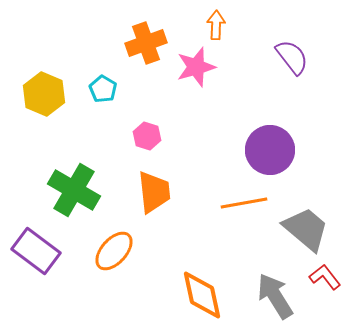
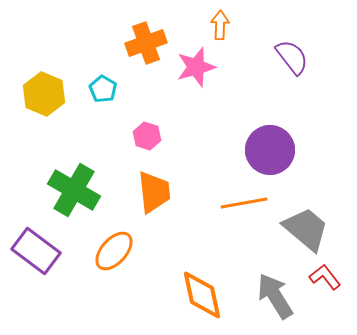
orange arrow: moved 4 px right
